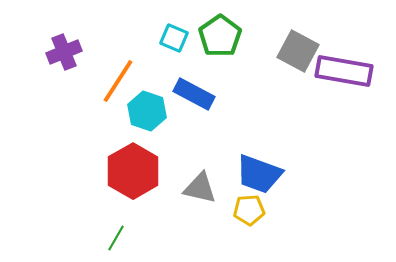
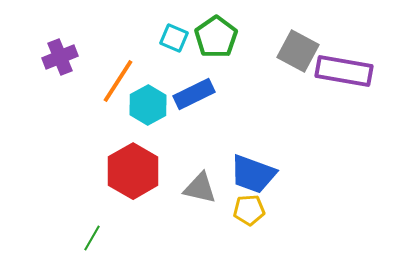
green pentagon: moved 4 px left, 1 px down
purple cross: moved 4 px left, 5 px down
blue rectangle: rotated 54 degrees counterclockwise
cyan hexagon: moved 1 px right, 6 px up; rotated 12 degrees clockwise
blue trapezoid: moved 6 px left
green line: moved 24 px left
